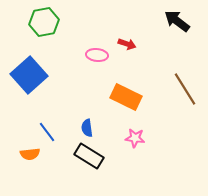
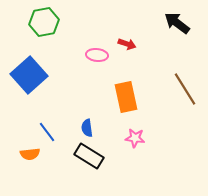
black arrow: moved 2 px down
orange rectangle: rotated 52 degrees clockwise
